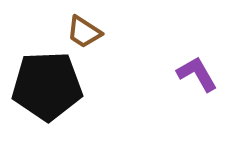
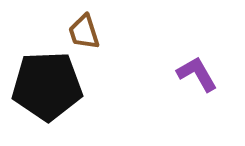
brown trapezoid: rotated 39 degrees clockwise
